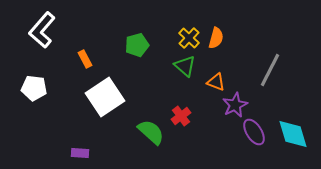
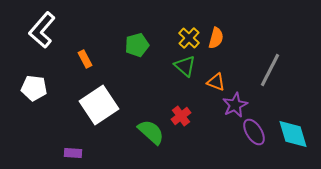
white square: moved 6 px left, 8 px down
purple rectangle: moved 7 px left
